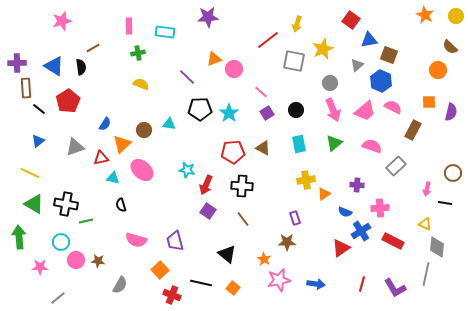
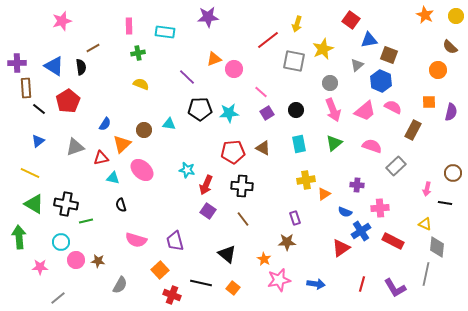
cyan star at (229, 113): rotated 30 degrees clockwise
